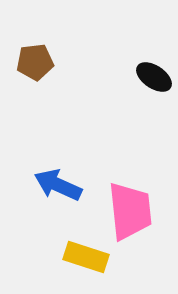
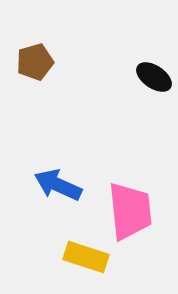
brown pentagon: rotated 9 degrees counterclockwise
